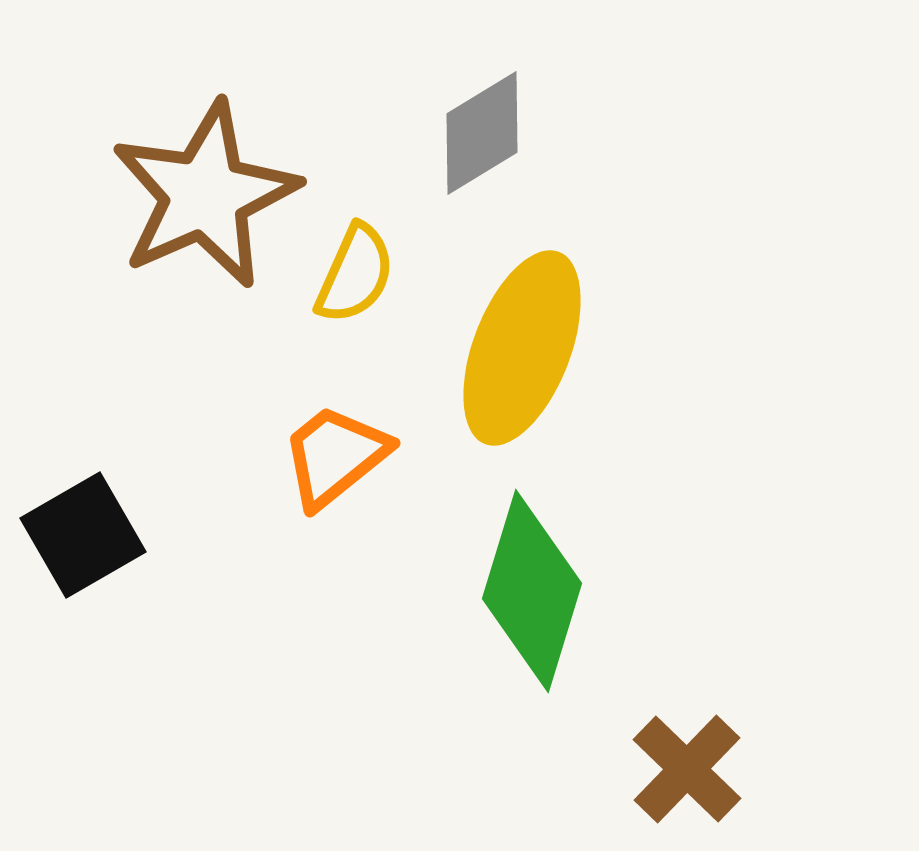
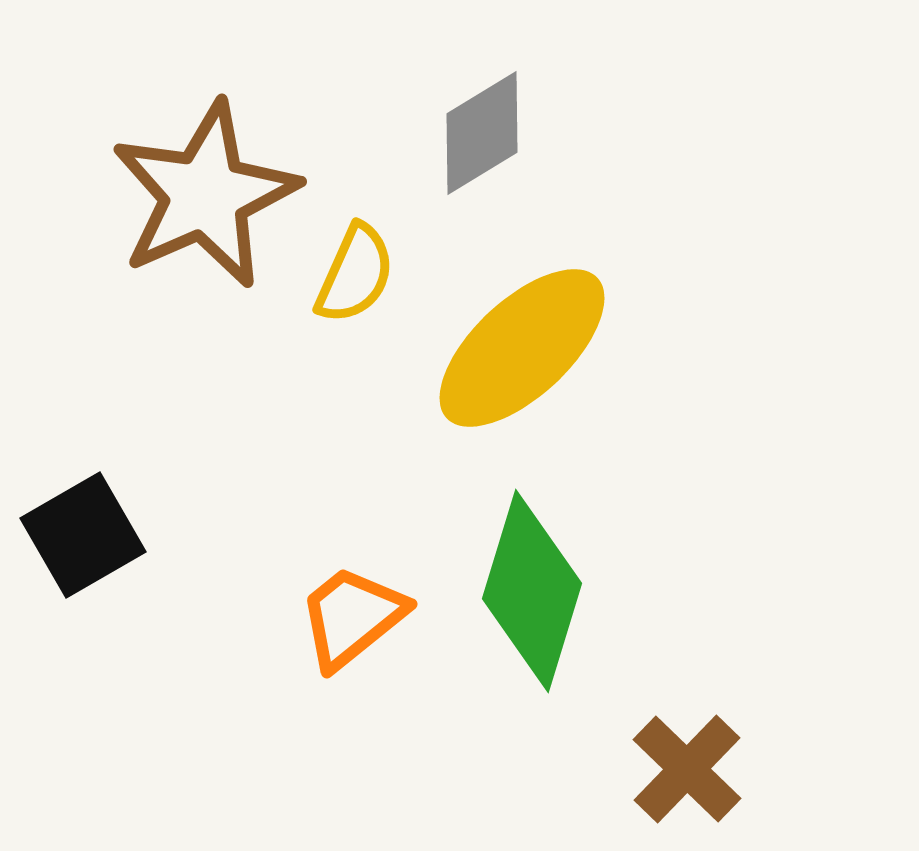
yellow ellipse: rotated 26 degrees clockwise
orange trapezoid: moved 17 px right, 161 px down
